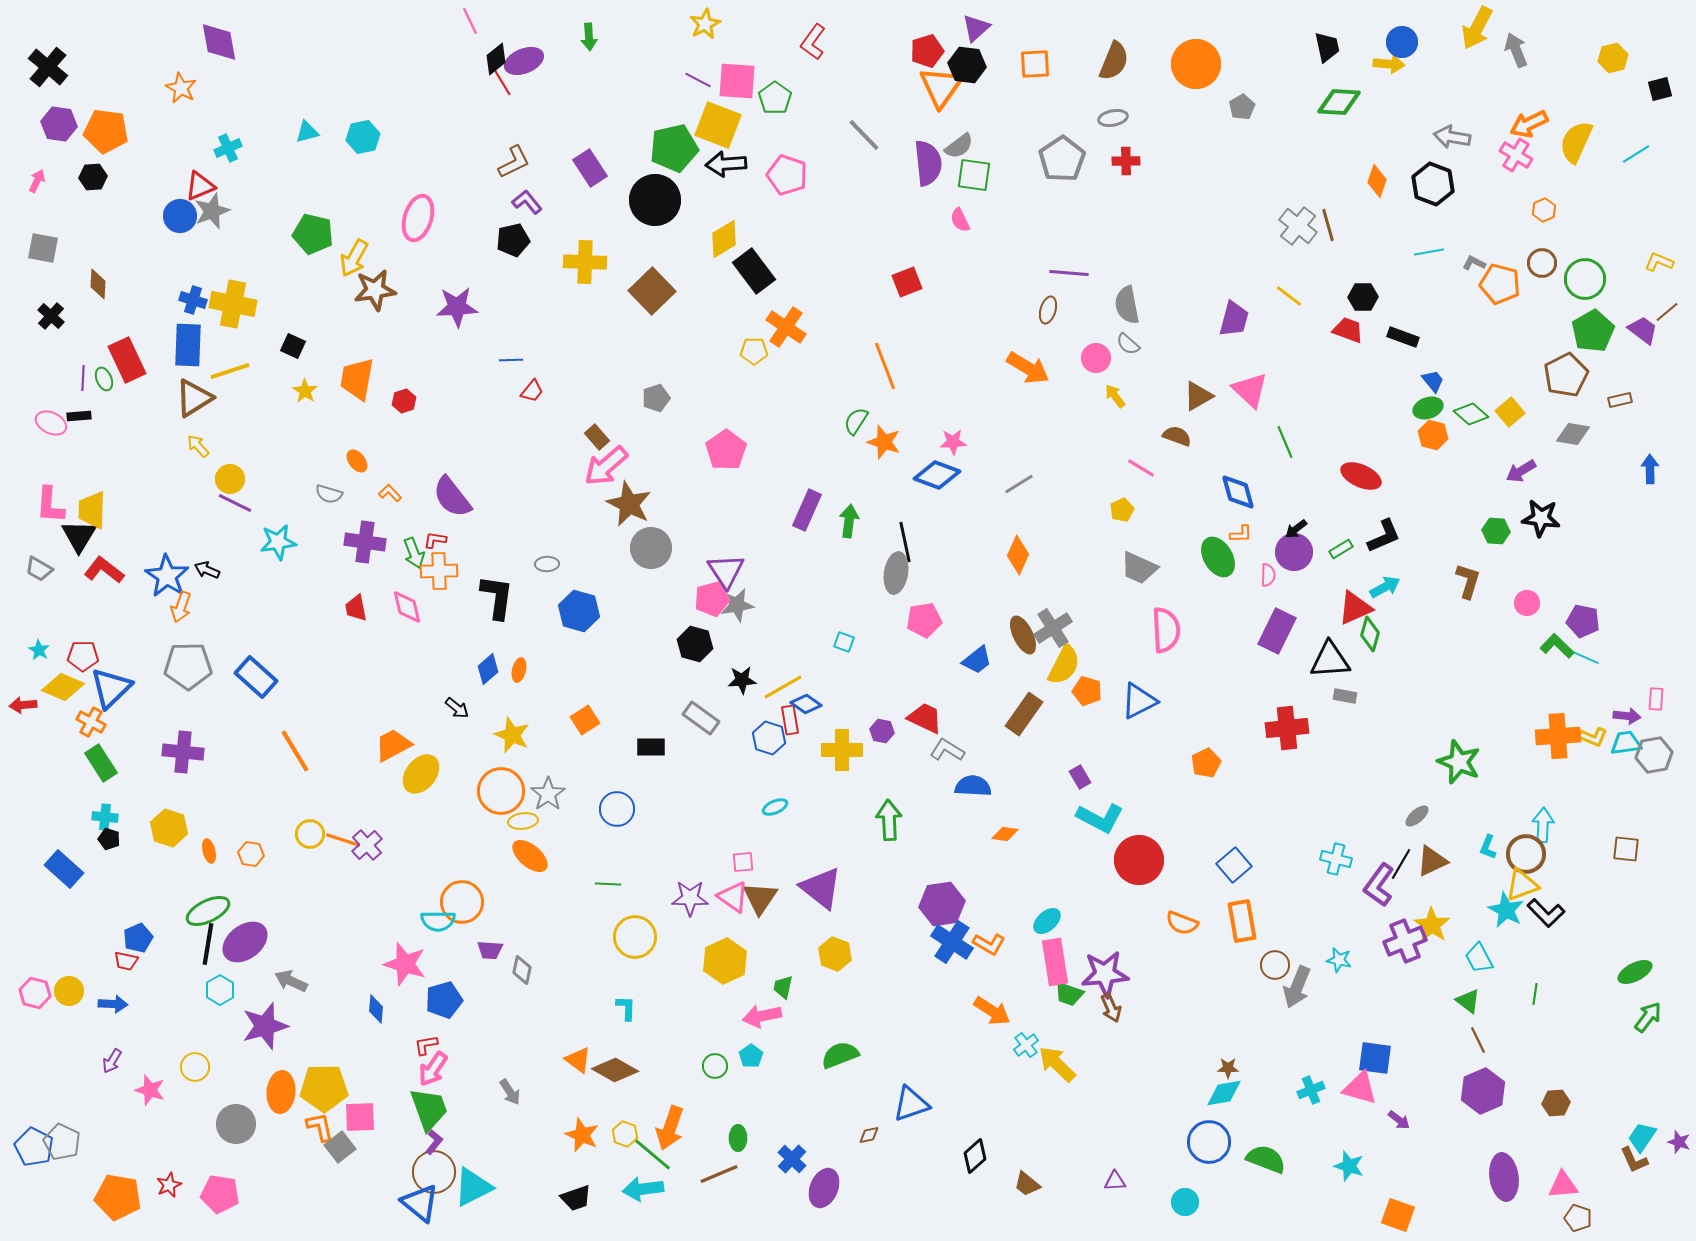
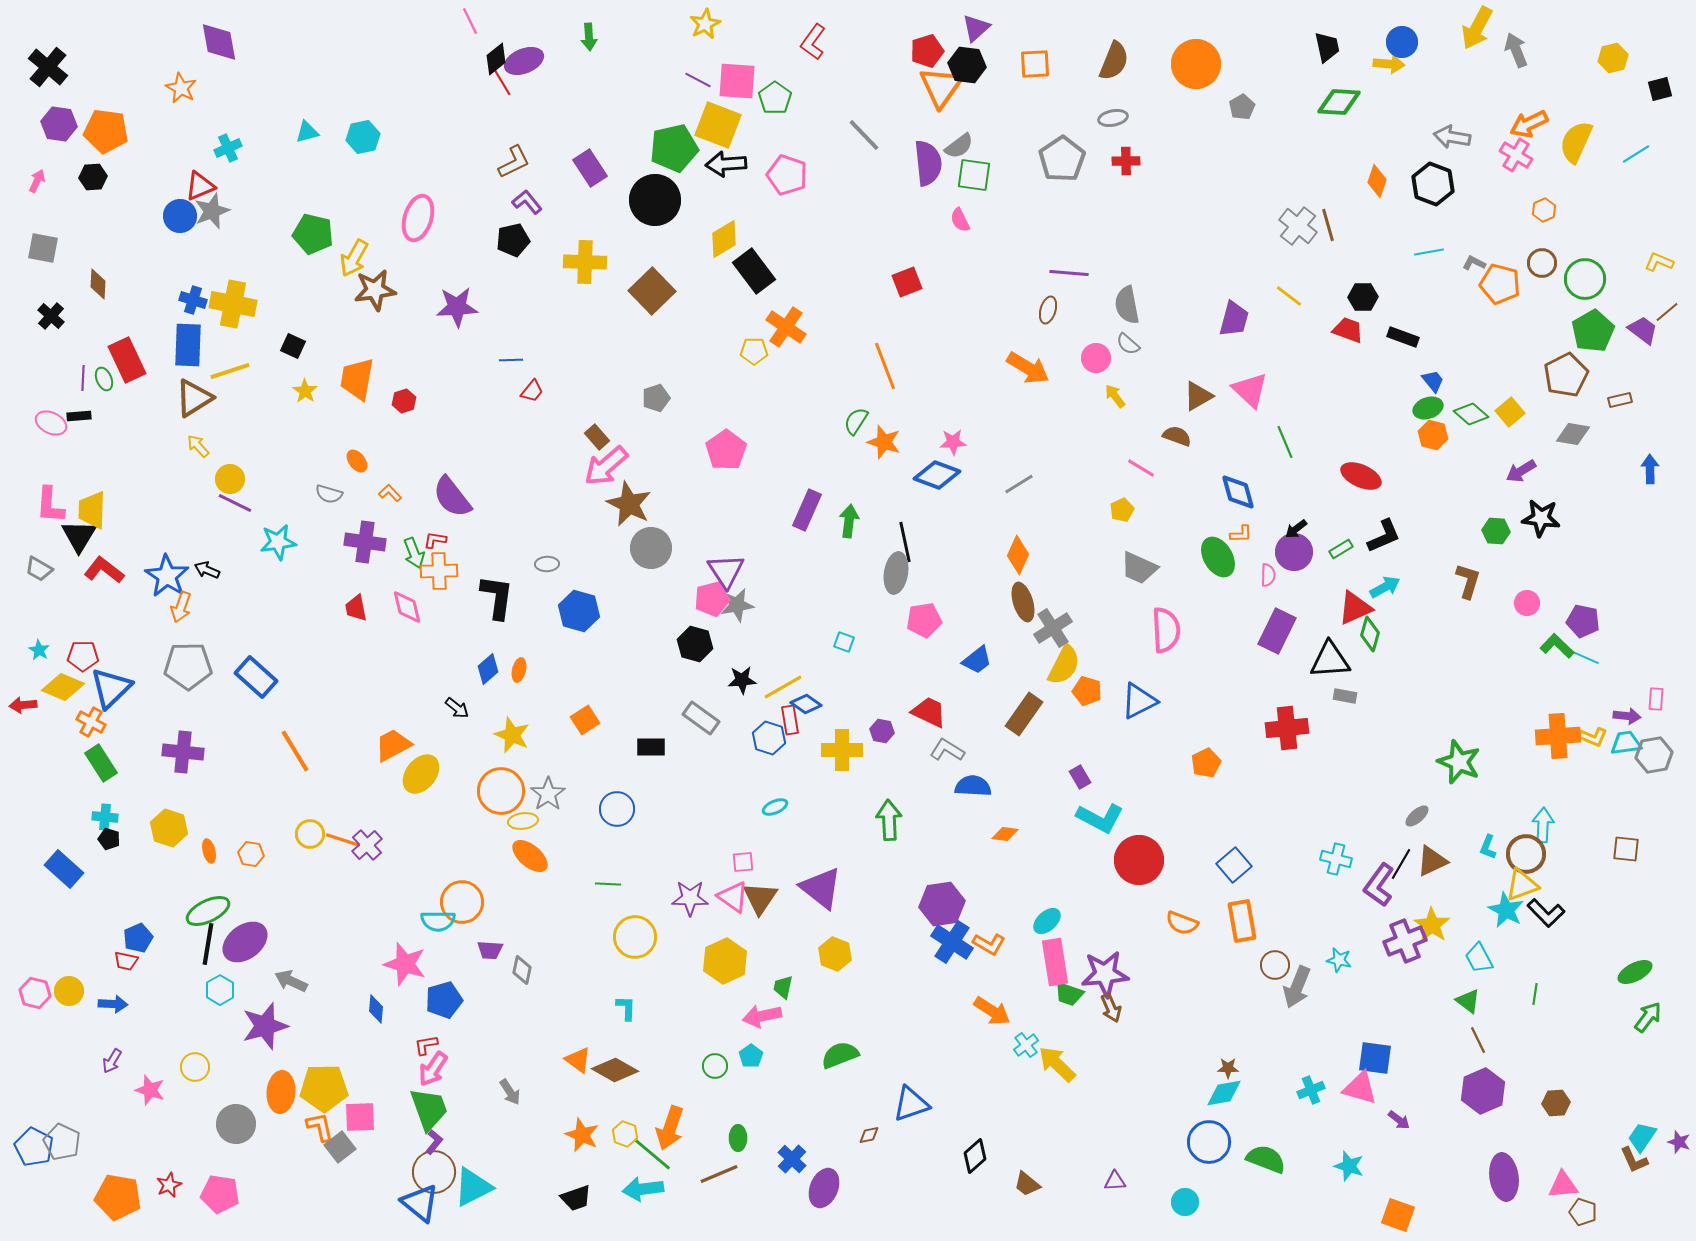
brown ellipse at (1023, 635): moved 33 px up; rotated 9 degrees clockwise
red trapezoid at (925, 718): moved 4 px right, 6 px up
brown pentagon at (1578, 1218): moved 5 px right, 6 px up
